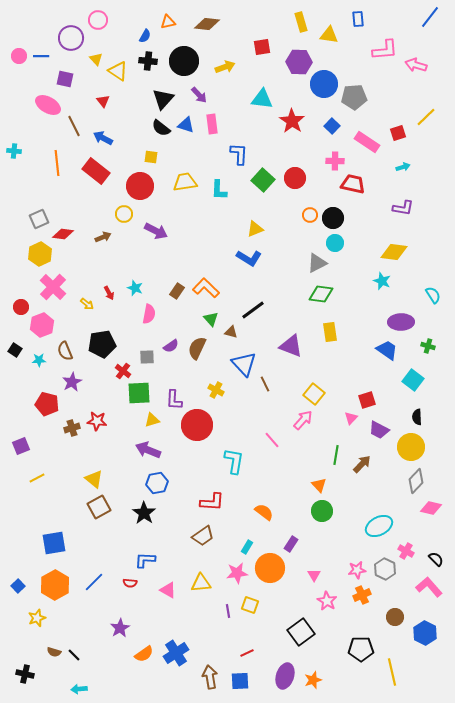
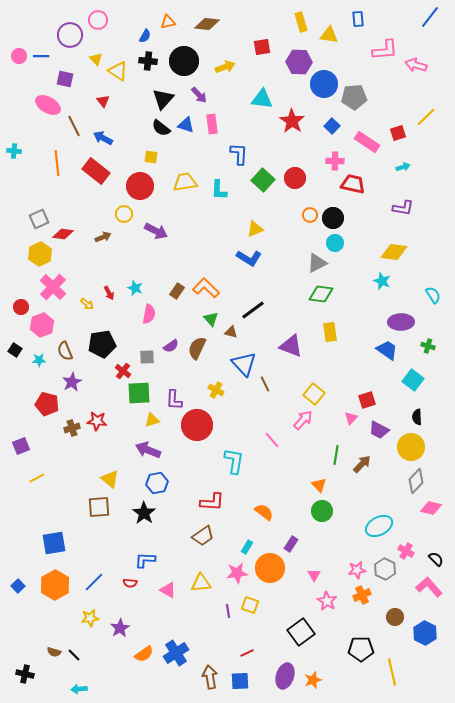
purple circle at (71, 38): moved 1 px left, 3 px up
yellow triangle at (94, 479): moved 16 px right
brown square at (99, 507): rotated 25 degrees clockwise
yellow star at (37, 618): moved 53 px right; rotated 12 degrees clockwise
